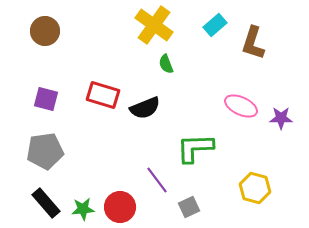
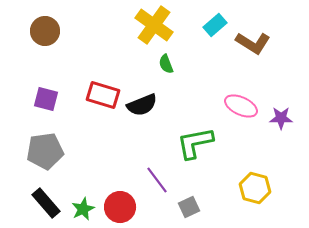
brown L-shape: rotated 76 degrees counterclockwise
black semicircle: moved 3 px left, 3 px up
green L-shape: moved 5 px up; rotated 9 degrees counterclockwise
green star: rotated 20 degrees counterclockwise
